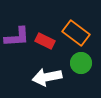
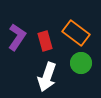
purple L-shape: rotated 52 degrees counterclockwise
red rectangle: rotated 48 degrees clockwise
white arrow: rotated 60 degrees counterclockwise
